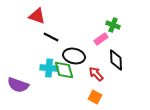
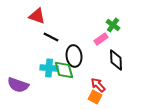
green cross: rotated 16 degrees clockwise
black ellipse: rotated 70 degrees clockwise
red arrow: moved 2 px right, 11 px down
